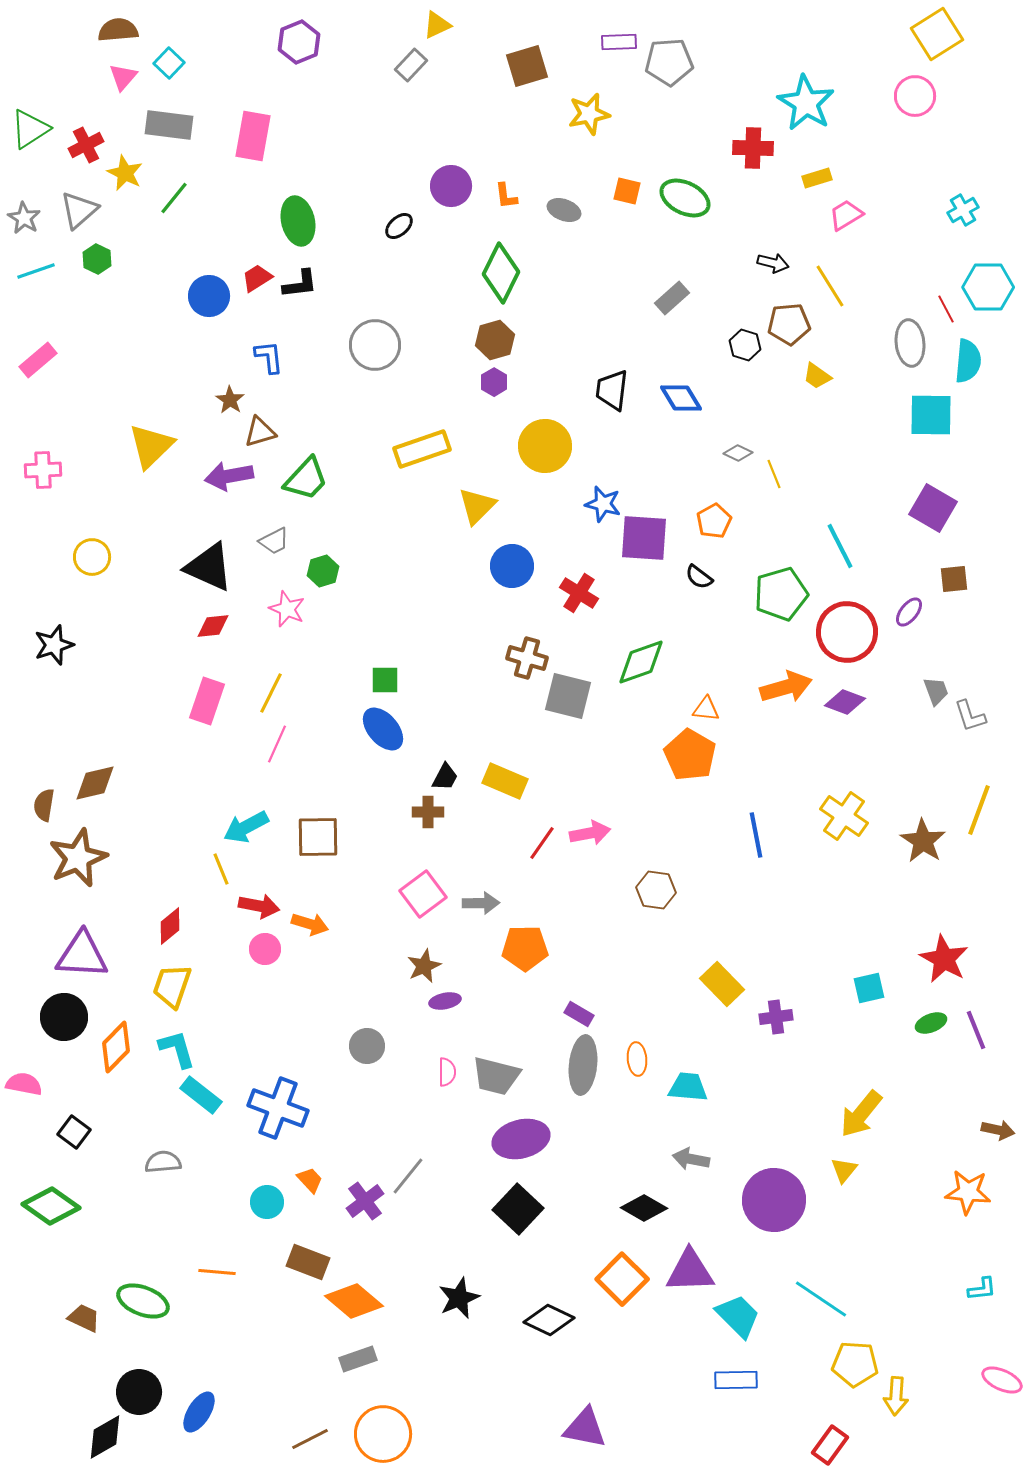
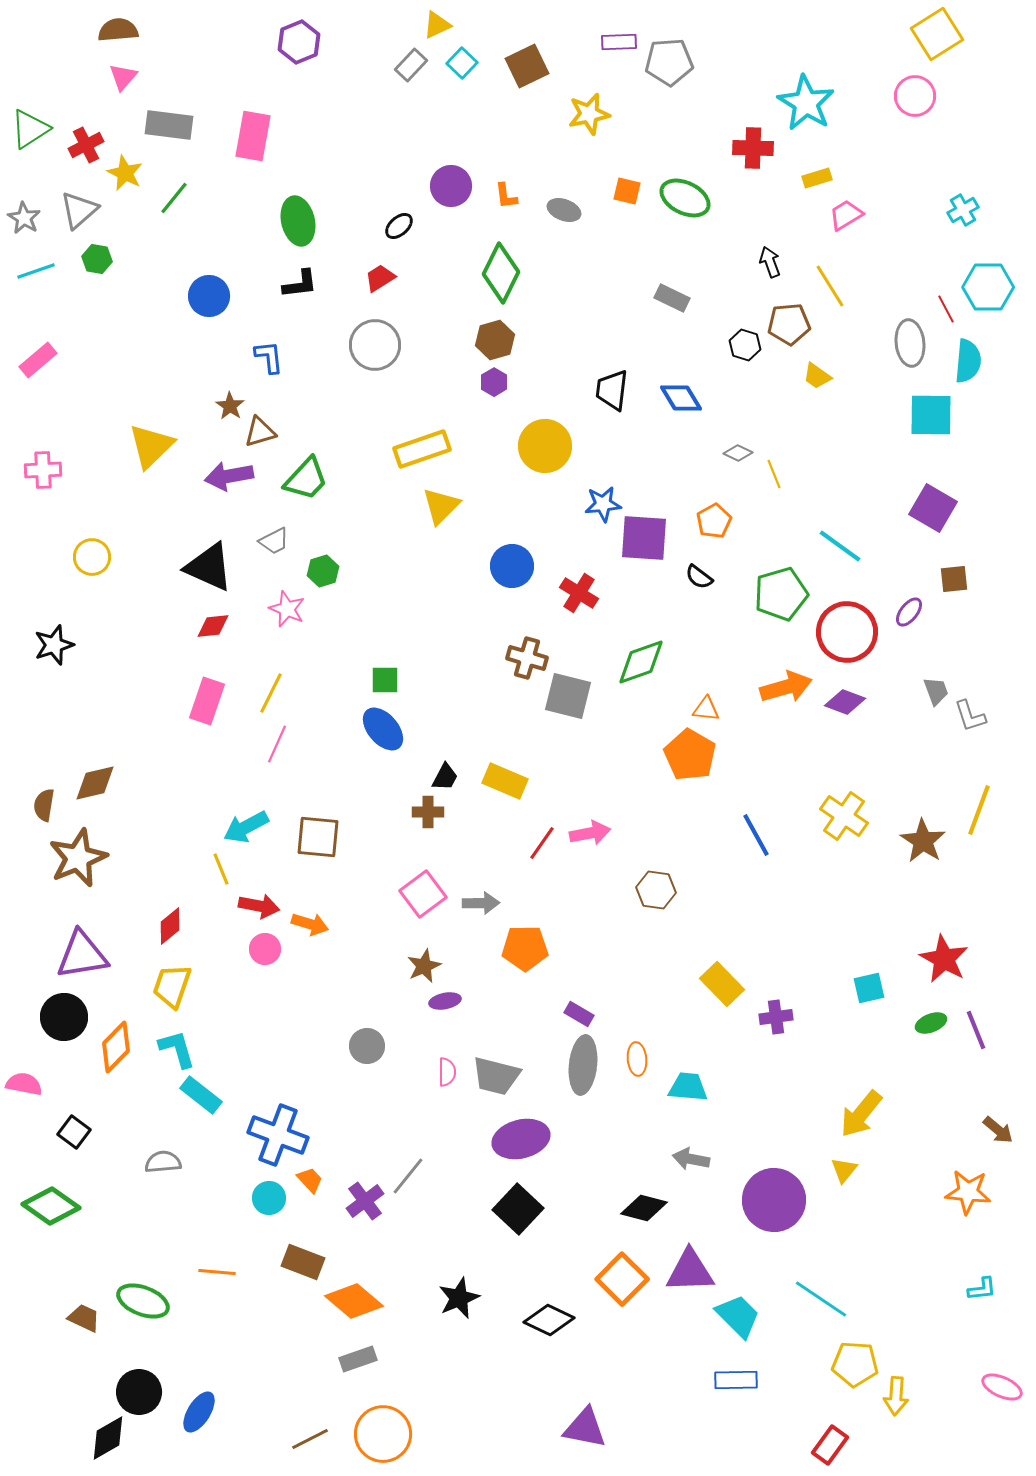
cyan square at (169, 63): moved 293 px right
brown square at (527, 66): rotated 9 degrees counterclockwise
green hexagon at (97, 259): rotated 16 degrees counterclockwise
black arrow at (773, 263): moved 3 px left, 1 px up; rotated 124 degrees counterclockwise
red trapezoid at (257, 278): moved 123 px right
gray rectangle at (672, 298): rotated 68 degrees clockwise
brown star at (230, 400): moved 6 px down
blue star at (603, 504): rotated 21 degrees counterclockwise
yellow triangle at (477, 506): moved 36 px left
cyan line at (840, 546): rotated 27 degrees counterclockwise
blue line at (756, 835): rotated 18 degrees counterclockwise
brown square at (318, 837): rotated 6 degrees clockwise
purple triangle at (82, 955): rotated 12 degrees counterclockwise
blue cross at (278, 1108): moved 27 px down
brown arrow at (998, 1130): rotated 28 degrees clockwise
cyan circle at (267, 1202): moved 2 px right, 4 px up
black diamond at (644, 1208): rotated 15 degrees counterclockwise
brown rectangle at (308, 1262): moved 5 px left
pink ellipse at (1002, 1380): moved 7 px down
black diamond at (105, 1437): moved 3 px right, 1 px down
